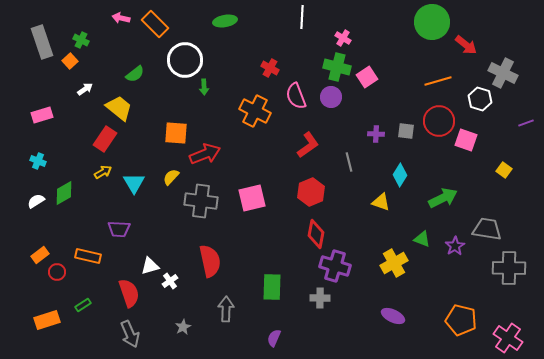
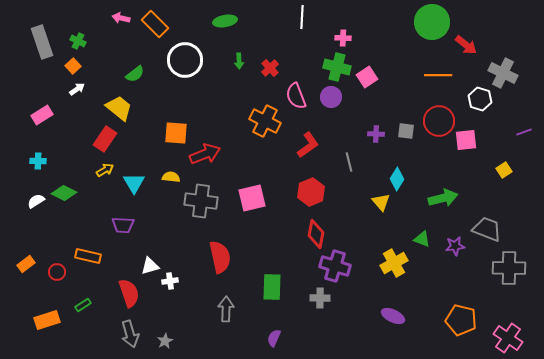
pink cross at (343, 38): rotated 28 degrees counterclockwise
green cross at (81, 40): moved 3 px left, 1 px down
orange square at (70, 61): moved 3 px right, 5 px down
red cross at (270, 68): rotated 18 degrees clockwise
orange line at (438, 81): moved 6 px up; rotated 16 degrees clockwise
green arrow at (204, 87): moved 35 px right, 26 px up
white arrow at (85, 89): moved 8 px left
orange cross at (255, 111): moved 10 px right, 10 px down
pink rectangle at (42, 115): rotated 15 degrees counterclockwise
purple line at (526, 123): moved 2 px left, 9 px down
pink square at (466, 140): rotated 25 degrees counterclockwise
cyan cross at (38, 161): rotated 21 degrees counterclockwise
yellow square at (504, 170): rotated 21 degrees clockwise
yellow arrow at (103, 172): moved 2 px right, 2 px up
cyan diamond at (400, 175): moved 3 px left, 4 px down
yellow semicircle at (171, 177): rotated 54 degrees clockwise
green diamond at (64, 193): rotated 55 degrees clockwise
green arrow at (443, 198): rotated 12 degrees clockwise
yellow triangle at (381, 202): rotated 30 degrees clockwise
purple trapezoid at (119, 229): moved 4 px right, 4 px up
gray trapezoid at (487, 229): rotated 12 degrees clockwise
purple star at (455, 246): rotated 24 degrees clockwise
orange rectangle at (40, 255): moved 14 px left, 9 px down
red semicircle at (210, 261): moved 10 px right, 4 px up
white cross at (170, 281): rotated 28 degrees clockwise
gray star at (183, 327): moved 18 px left, 14 px down
gray arrow at (130, 334): rotated 8 degrees clockwise
